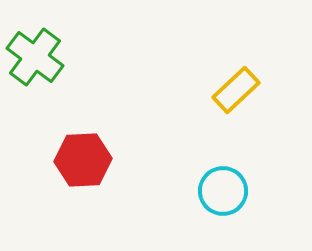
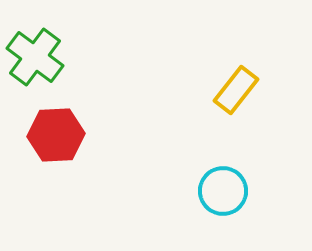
yellow rectangle: rotated 9 degrees counterclockwise
red hexagon: moved 27 px left, 25 px up
